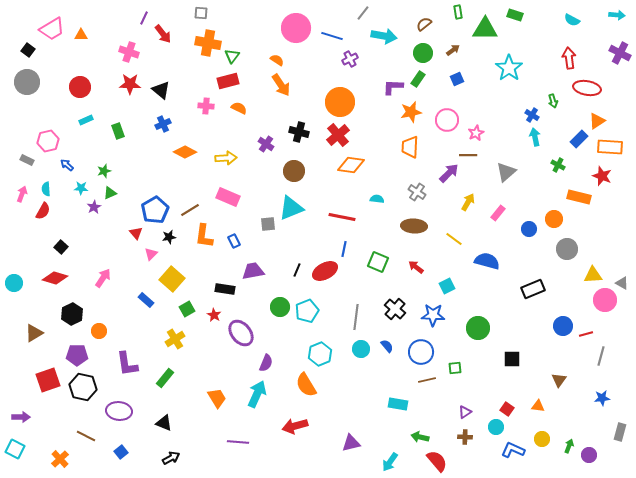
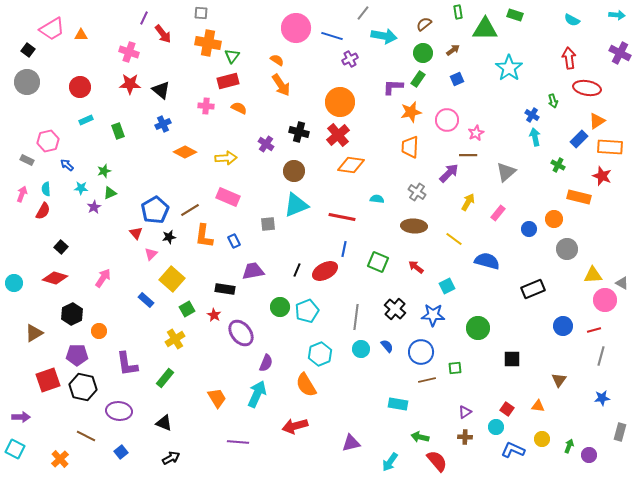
cyan triangle at (291, 208): moved 5 px right, 3 px up
red line at (586, 334): moved 8 px right, 4 px up
